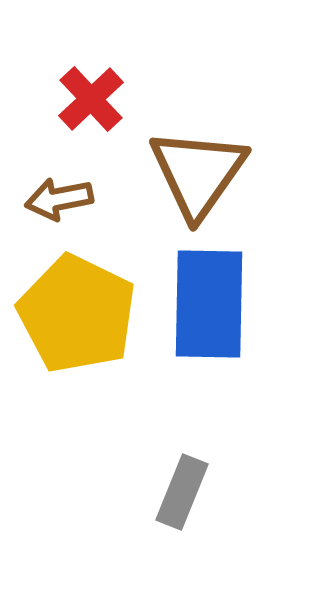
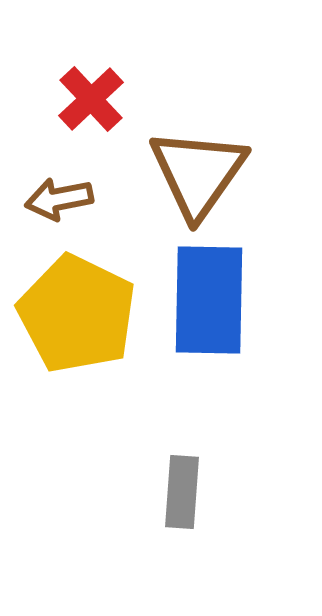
blue rectangle: moved 4 px up
gray rectangle: rotated 18 degrees counterclockwise
